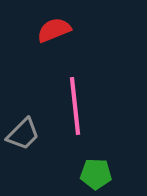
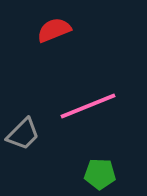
pink line: moved 13 px right; rotated 74 degrees clockwise
green pentagon: moved 4 px right
